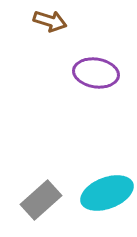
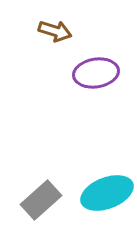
brown arrow: moved 5 px right, 10 px down
purple ellipse: rotated 18 degrees counterclockwise
